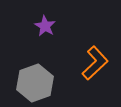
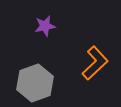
purple star: rotated 30 degrees clockwise
